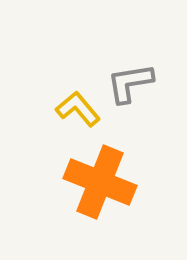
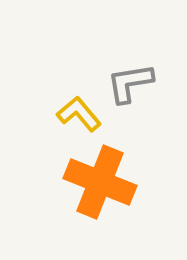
yellow L-shape: moved 1 px right, 5 px down
